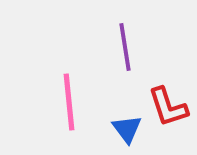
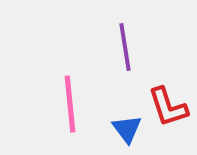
pink line: moved 1 px right, 2 px down
